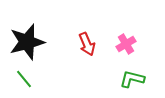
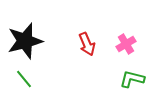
black star: moved 2 px left, 1 px up
